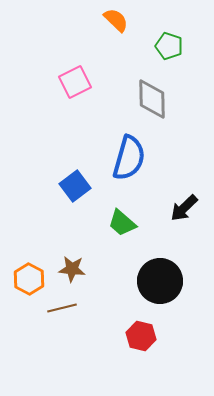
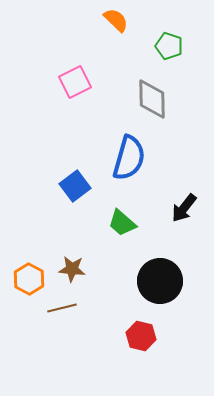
black arrow: rotated 8 degrees counterclockwise
